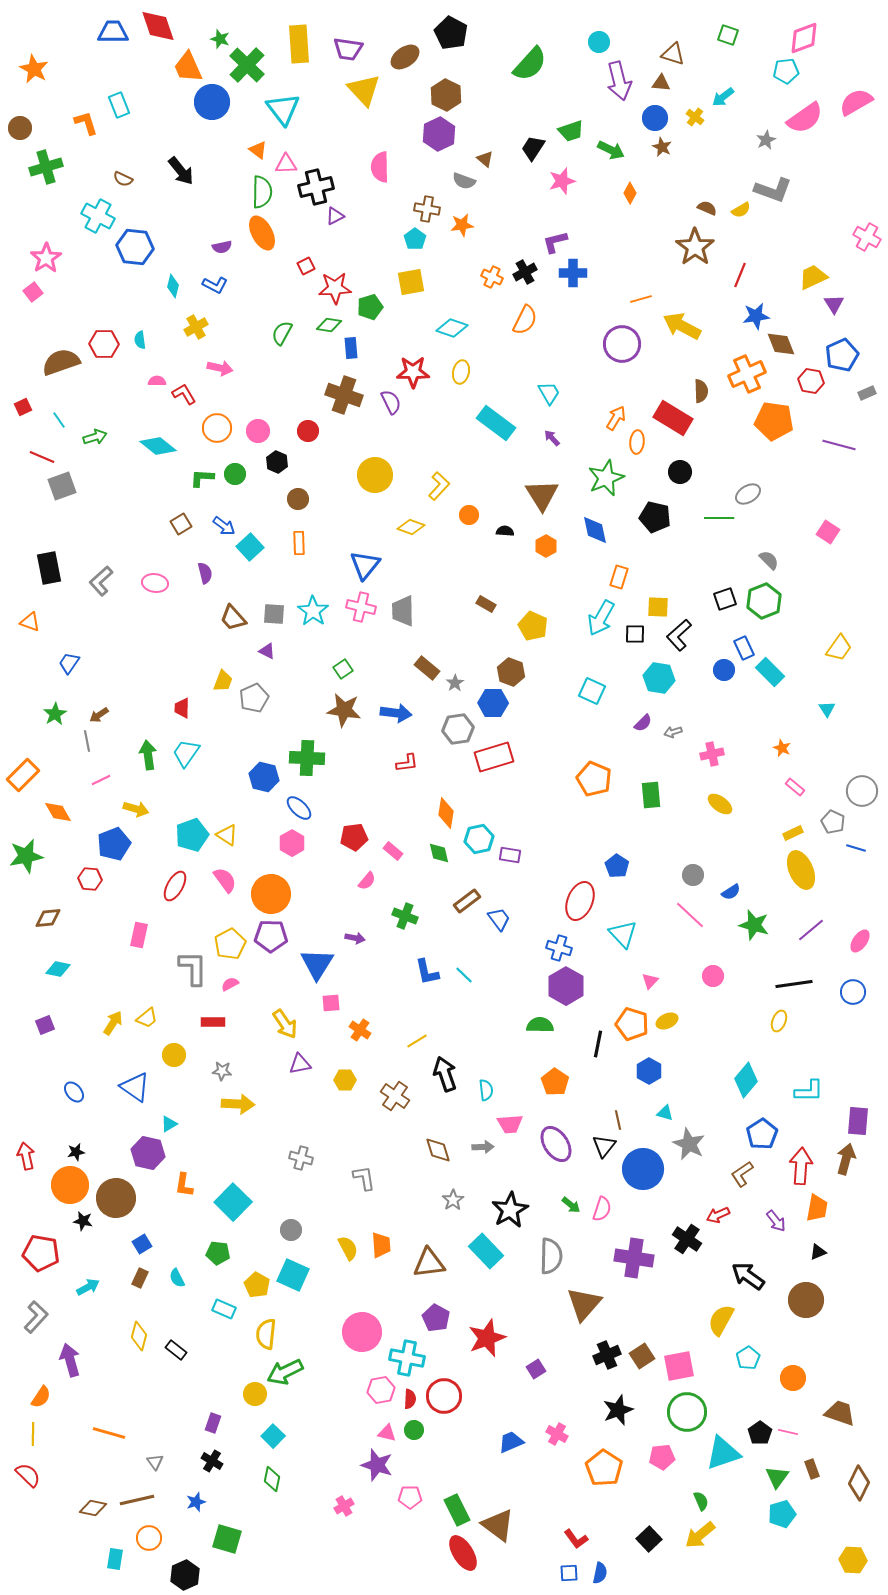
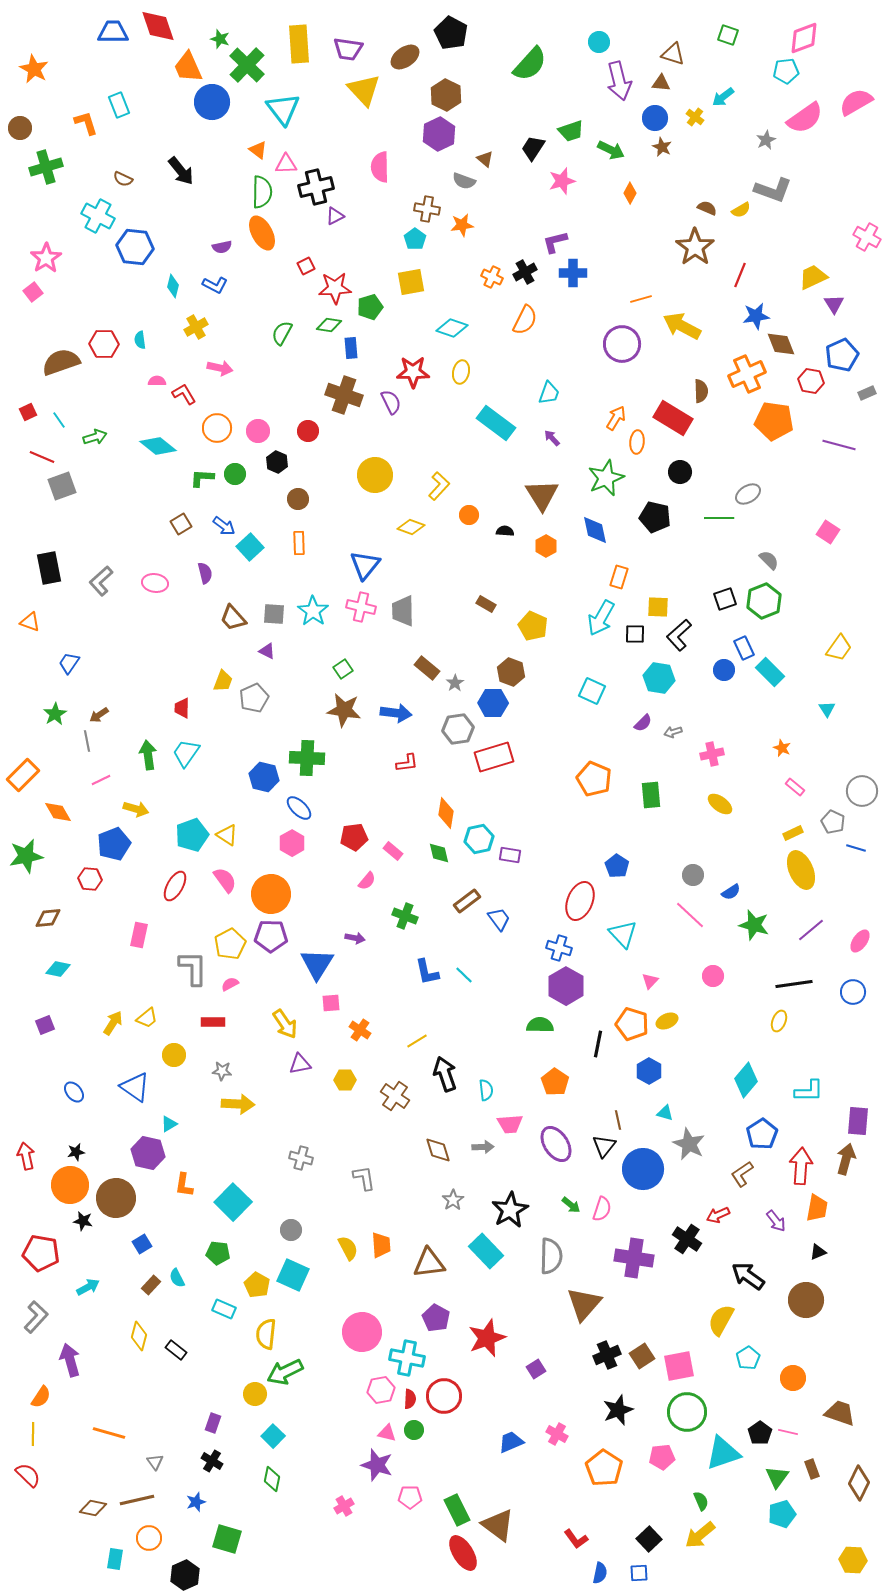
cyan trapezoid at (549, 393): rotated 50 degrees clockwise
red square at (23, 407): moved 5 px right, 5 px down
brown rectangle at (140, 1278): moved 11 px right, 7 px down; rotated 18 degrees clockwise
blue square at (569, 1573): moved 70 px right
